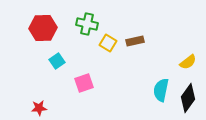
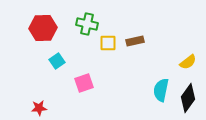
yellow square: rotated 30 degrees counterclockwise
